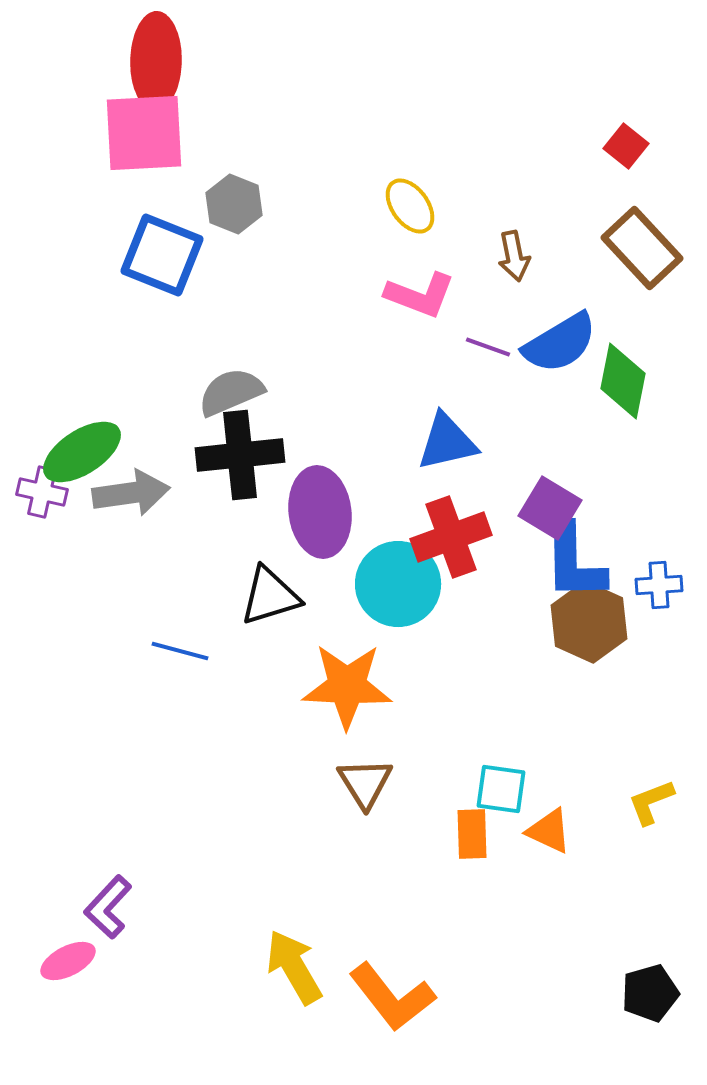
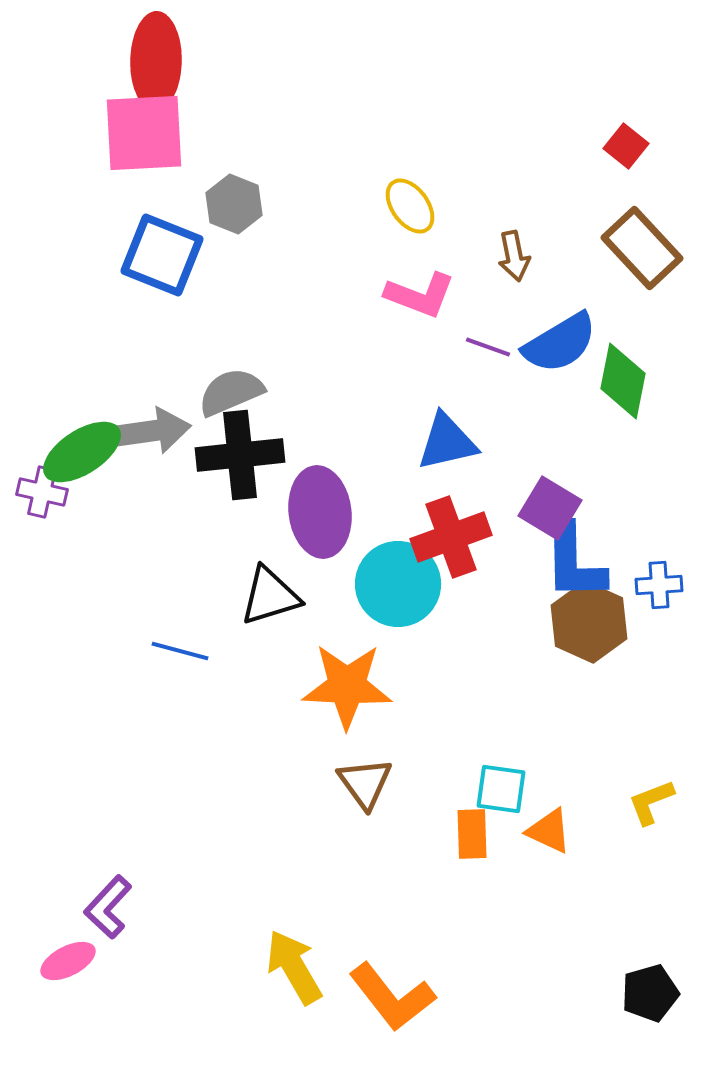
gray arrow: moved 21 px right, 62 px up
brown triangle: rotated 4 degrees counterclockwise
